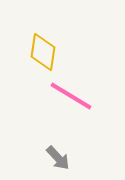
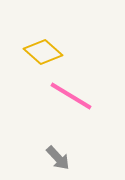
yellow diamond: rotated 57 degrees counterclockwise
